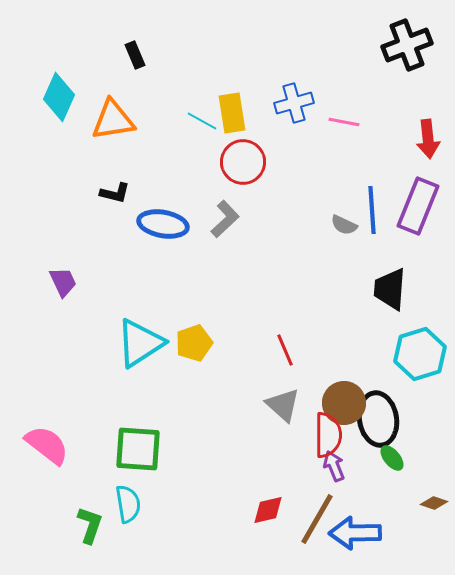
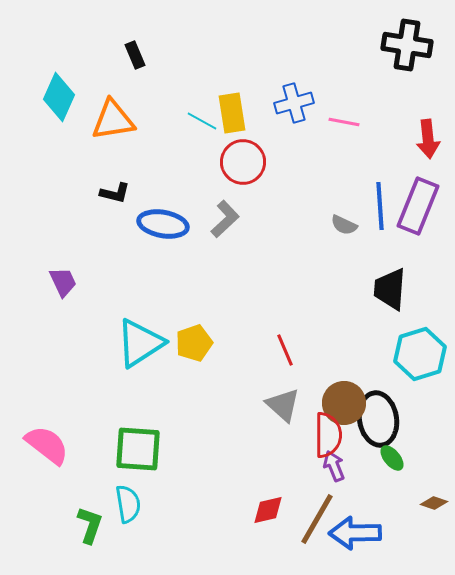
black cross: rotated 30 degrees clockwise
blue line: moved 8 px right, 4 px up
